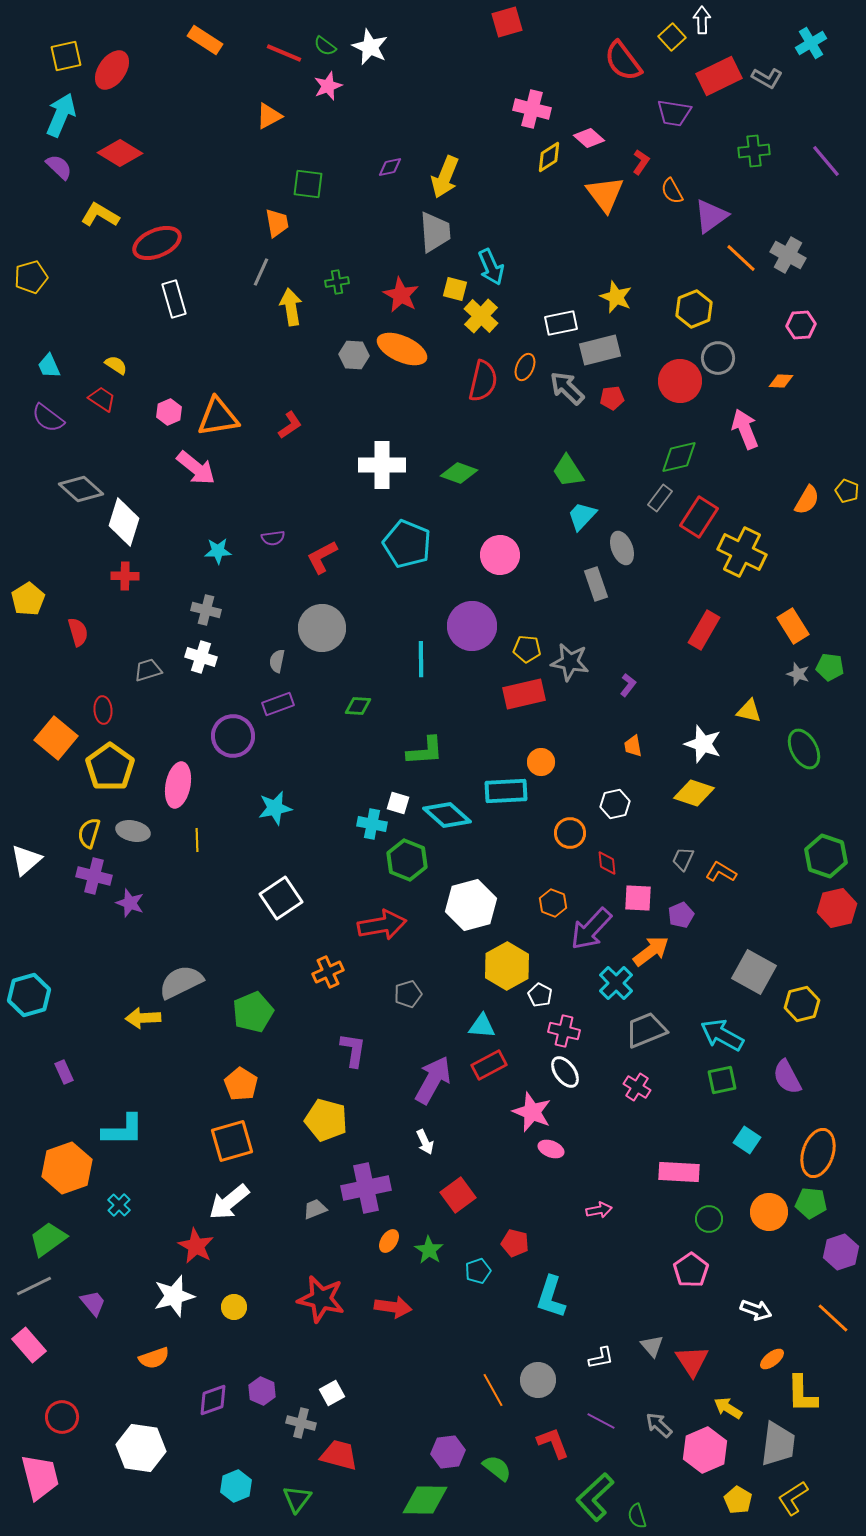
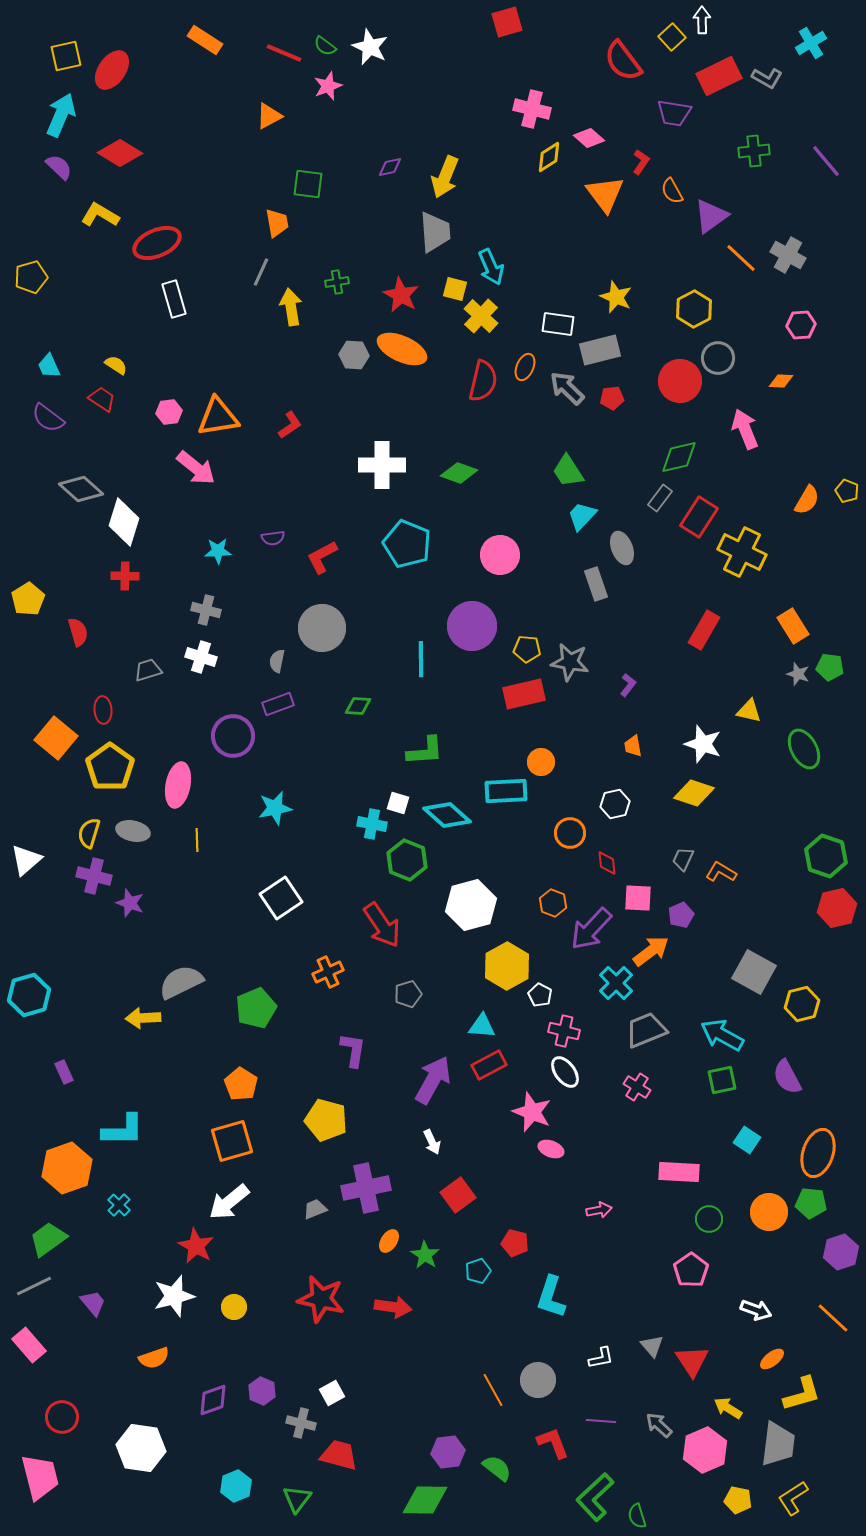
yellow hexagon at (694, 309): rotated 6 degrees counterclockwise
white rectangle at (561, 323): moved 3 px left, 1 px down; rotated 20 degrees clockwise
pink hexagon at (169, 412): rotated 15 degrees clockwise
red arrow at (382, 925): rotated 66 degrees clockwise
green pentagon at (253, 1012): moved 3 px right, 4 px up
white arrow at (425, 1142): moved 7 px right
green star at (429, 1250): moved 4 px left, 5 px down
yellow L-shape at (802, 1394): rotated 105 degrees counterclockwise
purple line at (601, 1421): rotated 24 degrees counterclockwise
yellow pentagon at (738, 1500): rotated 20 degrees counterclockwise
